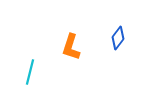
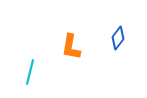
orange L-shape: rotated 8 degrees counterclockwise
